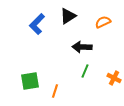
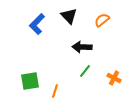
black triangle: moved 1 px right; rotated 42 degrees counterclockwise
orange semicircle: moved 1 px left, 2 px up; rotated 14 degrees counterclockwise
green line: rotated 16 degrees clockwise
